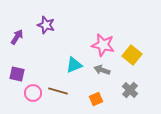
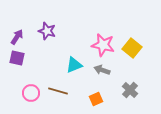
purple star: moved 1 px right, 6 px down
yellow square: moved 7 px up
purple square: moved 16 px up
pink circle: moved 2 px left
